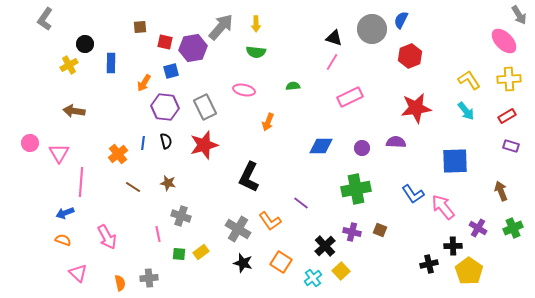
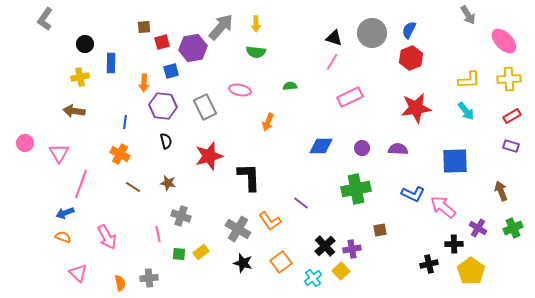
gray arrow at (519, 15): moved 51 px left
blue semicircle at (401, 20): moved 8 px right, 10 px down
brown square at (140, 27): moved 4 px right
gray circle at (372, 29): moved 4 px down
red square at (165, 42): moved 3 px left; rotated 28 degrees counterclockwise
red hexagon at (410, 56): moved 1 px right, 2 px down
yellow cross at (69, 65): moved 11 px right, 12 px down; rotated 18 degrees clockwise
yellow L-shape at (469, 80): rotated 120 degrees clockwise
orange arrow at (144, 83): rotated 30 degrees counterclockwise
green semicircle at (293, 86): moved 3 px left
pink ellipse at (244, 90): moved 4 px left
purple hexagon at (165, 107): moved 2 px left, 1 px up
red rectangle at (507, 116): moved 5 px right
purple semicircle at (396, 142): moved 2 px right, 7 px down
pink circle at (30, 143): moved 5 px left
blue line at (143, 143): moved 18 px left, 21 px up
red star at (204, 145): moved 5 px right, 11 px down
orange cross at (118, 154): moved 2 px right; rotated 24 degrees counterclockwise
black L-shape at (249, 177): rotated 152 degrees clockwise
pink line at (81, 182): moved 2 px down; rotated 16 degrees clockwise
blue L-shape at (413, 194): rotated 30 degrees counterclockwise
pink arrow at (443, 207): rotated 12 degrees counterclockwise
brown square at (380, 230): rotated 32 degrees counterclockwise
purple cross at (352, 232): moved 17 px down; rotated 24 degrees counterclockwise
orange semicircle at (63, 240): moved 3 px up
black cross at (453, 246): moved 1 px right, 2 px up
orange square at (281, 262): rotated 20 degrees clockwise
yellow pentagon at (469, 271): moved 2 px right
